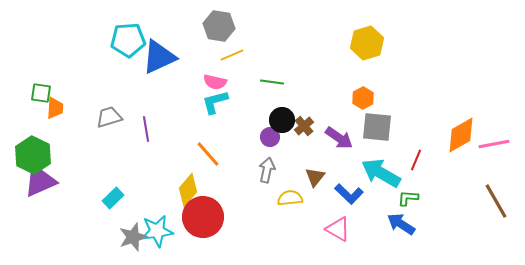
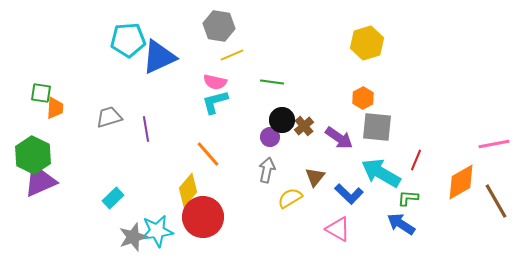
orange diamond: moved 47 px down
yellow semicircle: rotated 25 degrees counterclockwise
